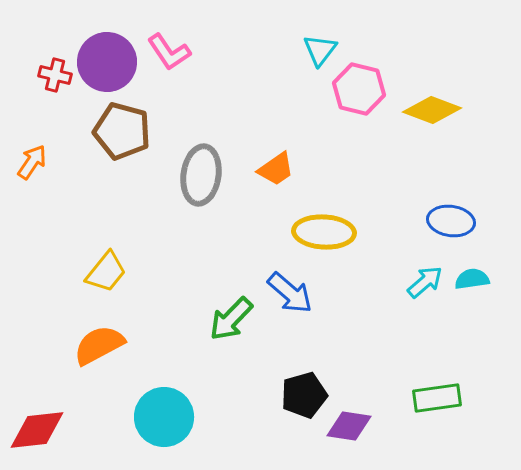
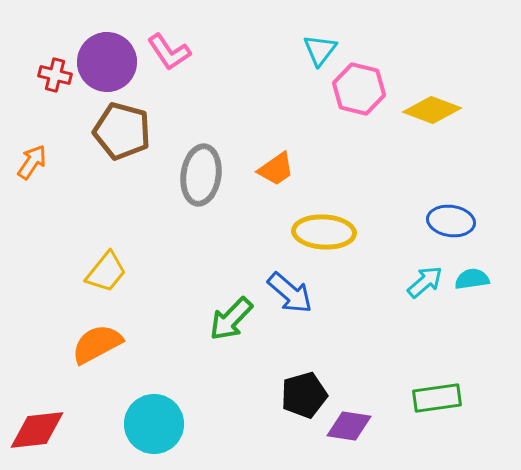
orange semicircle: moved 2 px left, 1 px up
cyan circle: moved 10 px left, 7 px down
